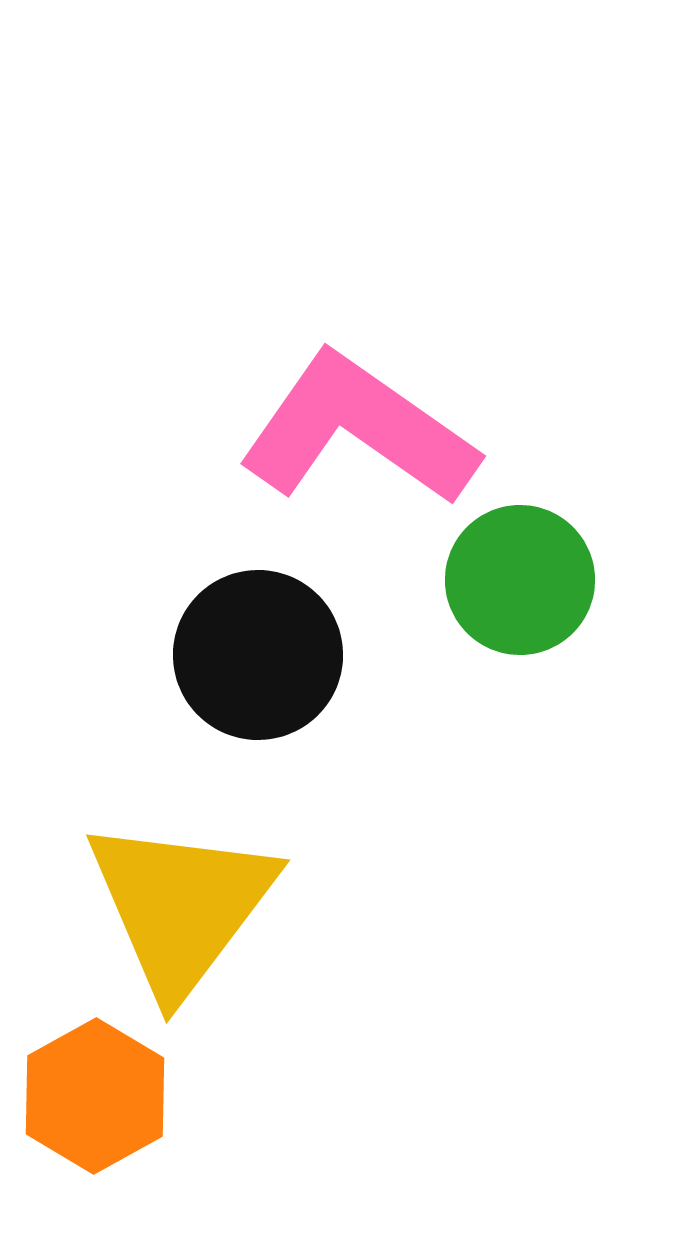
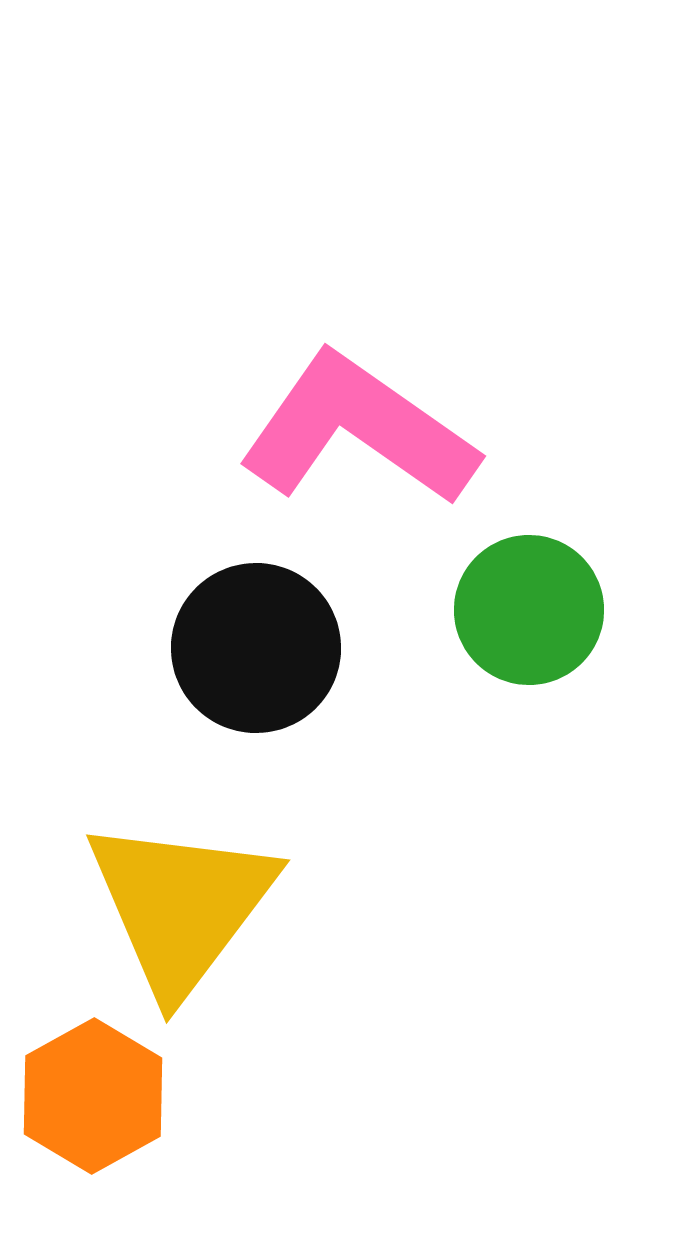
green circle: moved 9 px right, 30 px down
black circle: moved 2 px left, 7 px up
orange hexagon: moved 2 px left
